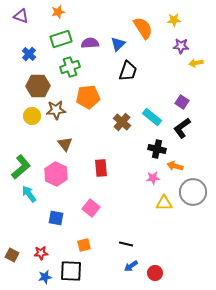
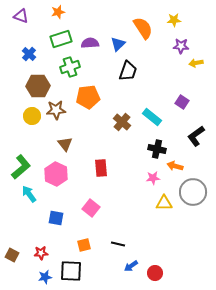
black L-shape: moved 14 px right, 8 px down
black line: moved 8 px left
